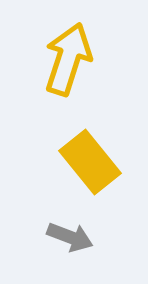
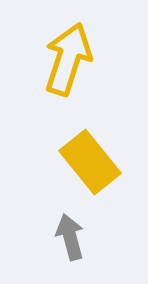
gray arrow: rotated 126 degrees counterclockwise
